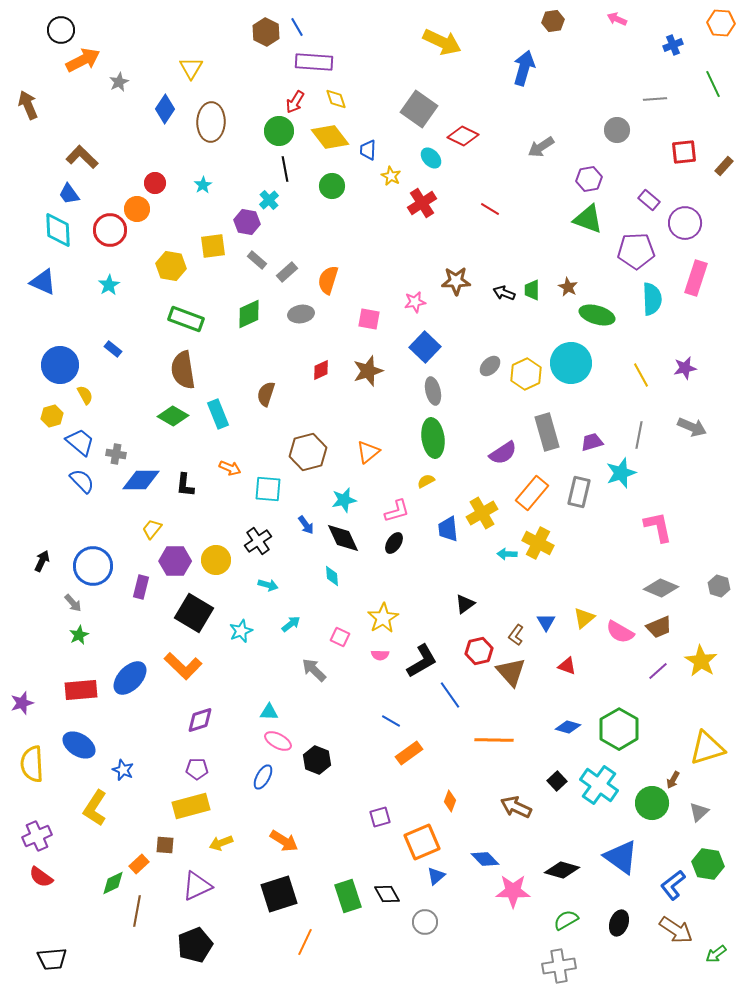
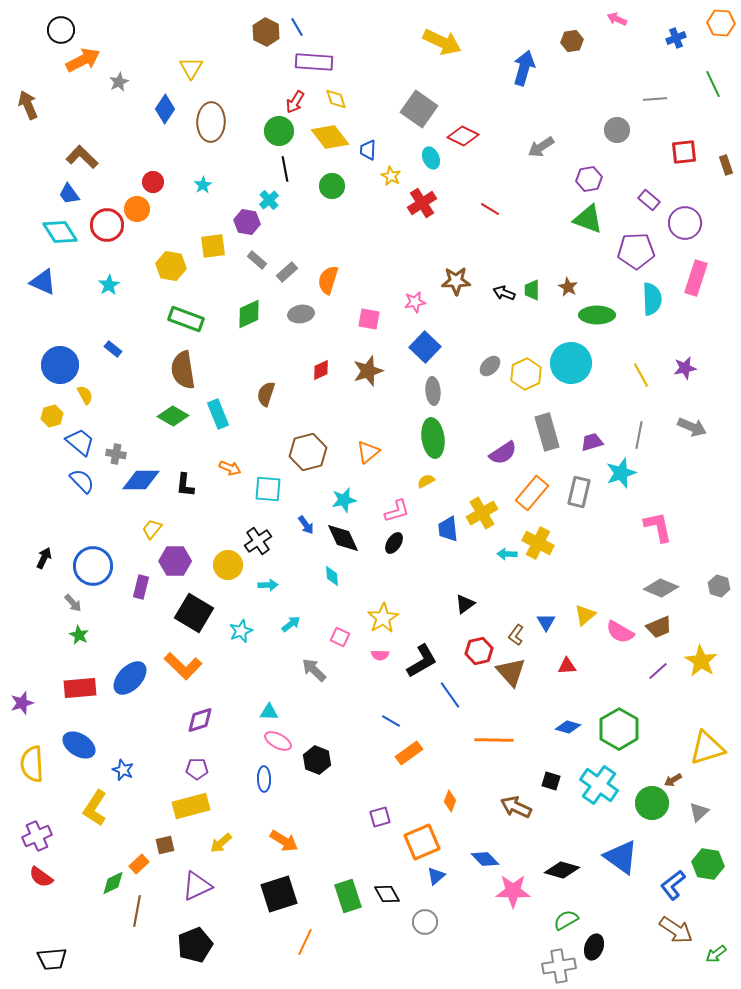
brown hexagon at (553, 21): moved 19 px right, 20 px down
blue cross at (673, 45): moved 3 px right, 7 px up
cyan ellipse at (431, 158): rotated 20 degrees clockwise
brown rectangle at (724, 166): moved 2 px right, 1 px up; rotated 60 degrees counterclockwise
red circle at (155, 183): moved 2 px left, 1 px up
cyan diamond at (58, 230): moved 2 px right, 2 px down; rotated 30 degrees counterclockwise
red circle at (110, 230): moved 3 px left, 5 px up
green ellipse at (597, 315): rotated 16 degrees counterclockwise
gray ellipse at (433, 391): rotated 8 degrees clockwise
yellow circle at (216, 560): moved 12 px right, 5 px down
black arrow at (42, 561): moved 2 px right, 3 px up
cyan arrow at (268, 585): rotated 18 degrees counterclockwise
yellow triangle at (584, 618): moved 1 px right, 3 px up
green star at (79, 635): rotated 18 degrees counterclockwise
red triangle at (567, 666): rotated 24 degrees counterclockwise
red rectangle at (81, 690): moved 1 px left, 2 px up
blue ellipse at (263, 777): moved 1 px right, 2 px down; rotated 30 degrees counterclockwise
brown arrow at (673, 780): rotated 30 degrees clockwise
black square at (557, 781): moved 6 px left; rotated 30 degrees counterclockwise
yellow arrow at (221, 843): rotated 20 degrees counterclockwise
brown square at (165, 845): rotated 18 degrees counterclockwise
black ellipse at (619, 923): moved 25 px left, 24 px down
